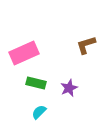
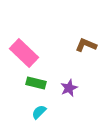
brown L-shape: rotated 40 degrees clockwise
pink rectangle: rotated 68 degrees clockwise
